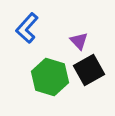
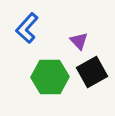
black square: moved 3 px right, 2 px down
green hexagon: rotated 18 degrees counterclockwise
